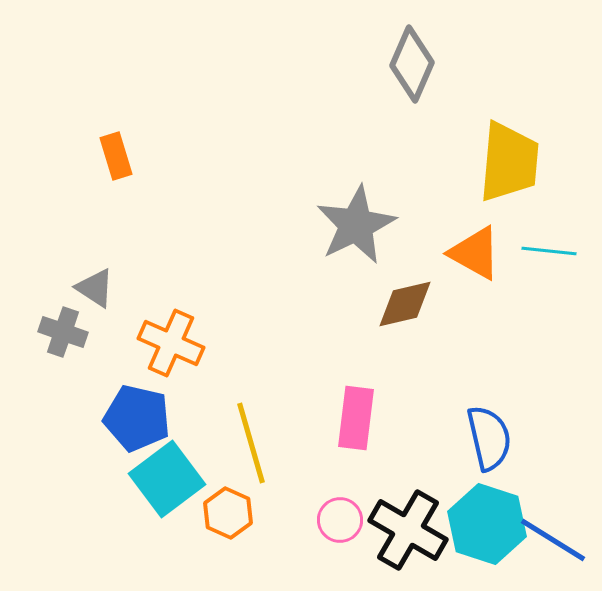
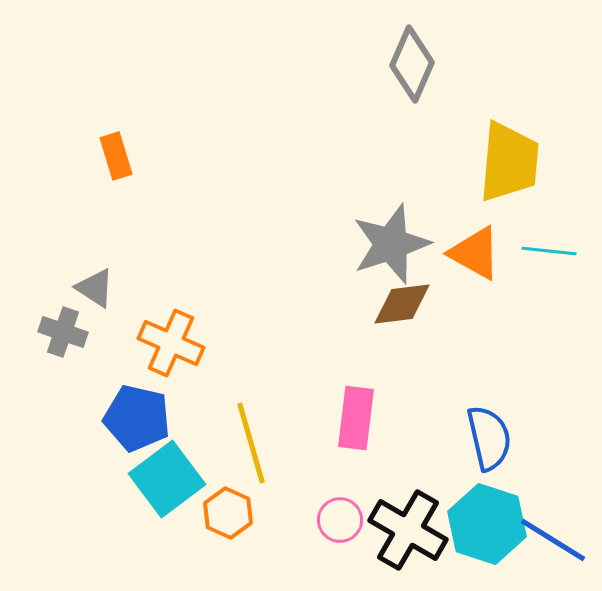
gray star: moved 35 px right, 19 px down; rotated 8 degrees clockwise
brown diamond: moved 3 px left; rotated 6 degrees clockwise
